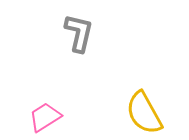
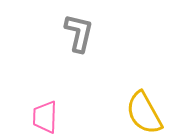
pink trapezoid: rotated 56 degrees counterclockwise
